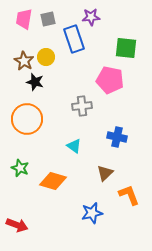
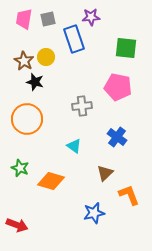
pink pentagon: moved 8 px right, 7 px down
blue cross: rotated 24 degrees clockwise
orange diamond: moved 2 px left
blue star: moved 2 px right
